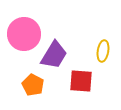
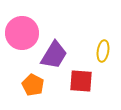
pink circle: moved 2 px left, 1 px up
